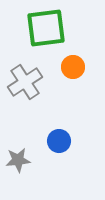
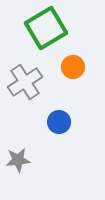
green square: rotated 24 degrees counterclockwise
blue circle: moved 19 px up
